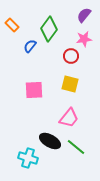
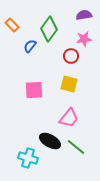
purple semicircle: rotated 42 degrees clockwise
yellow square: moved 1 px left
